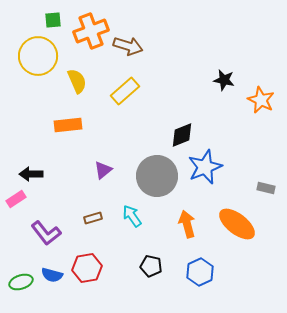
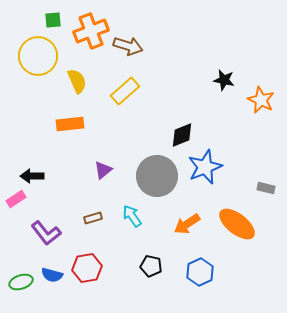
orange rectangle: moved 2 px right, 1 px up
black arrow: moved 1 px right, 2 px down
orange arrow: rotated 108 degrees counterclockwise
